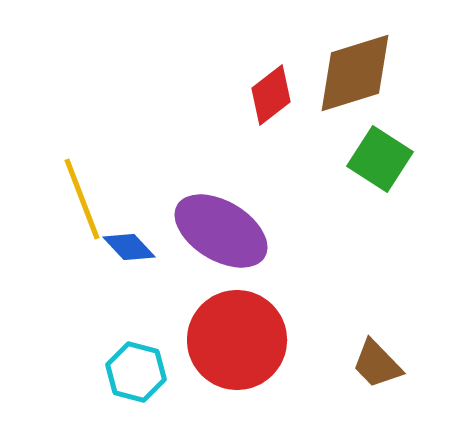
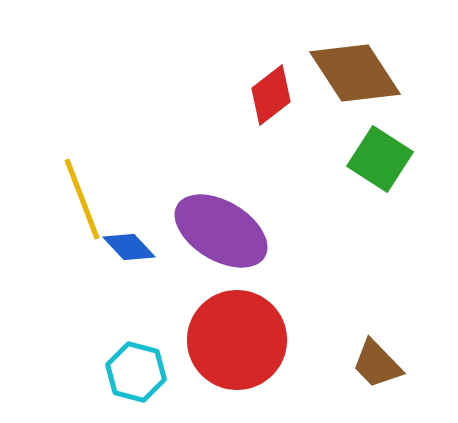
brown diamond: rotated 74 degrees clockwise
